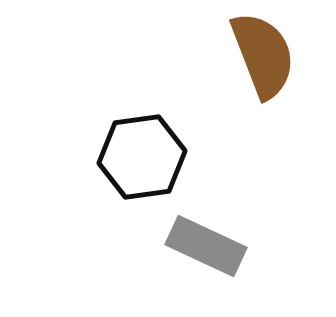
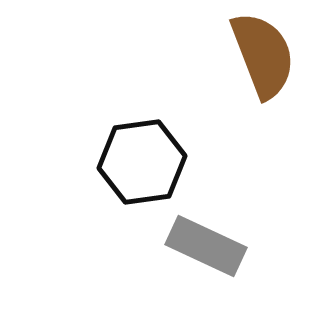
black hexagon: moved 5 px down
